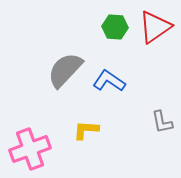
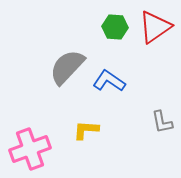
gray semicircle: moved 2 px right, 3 px up
